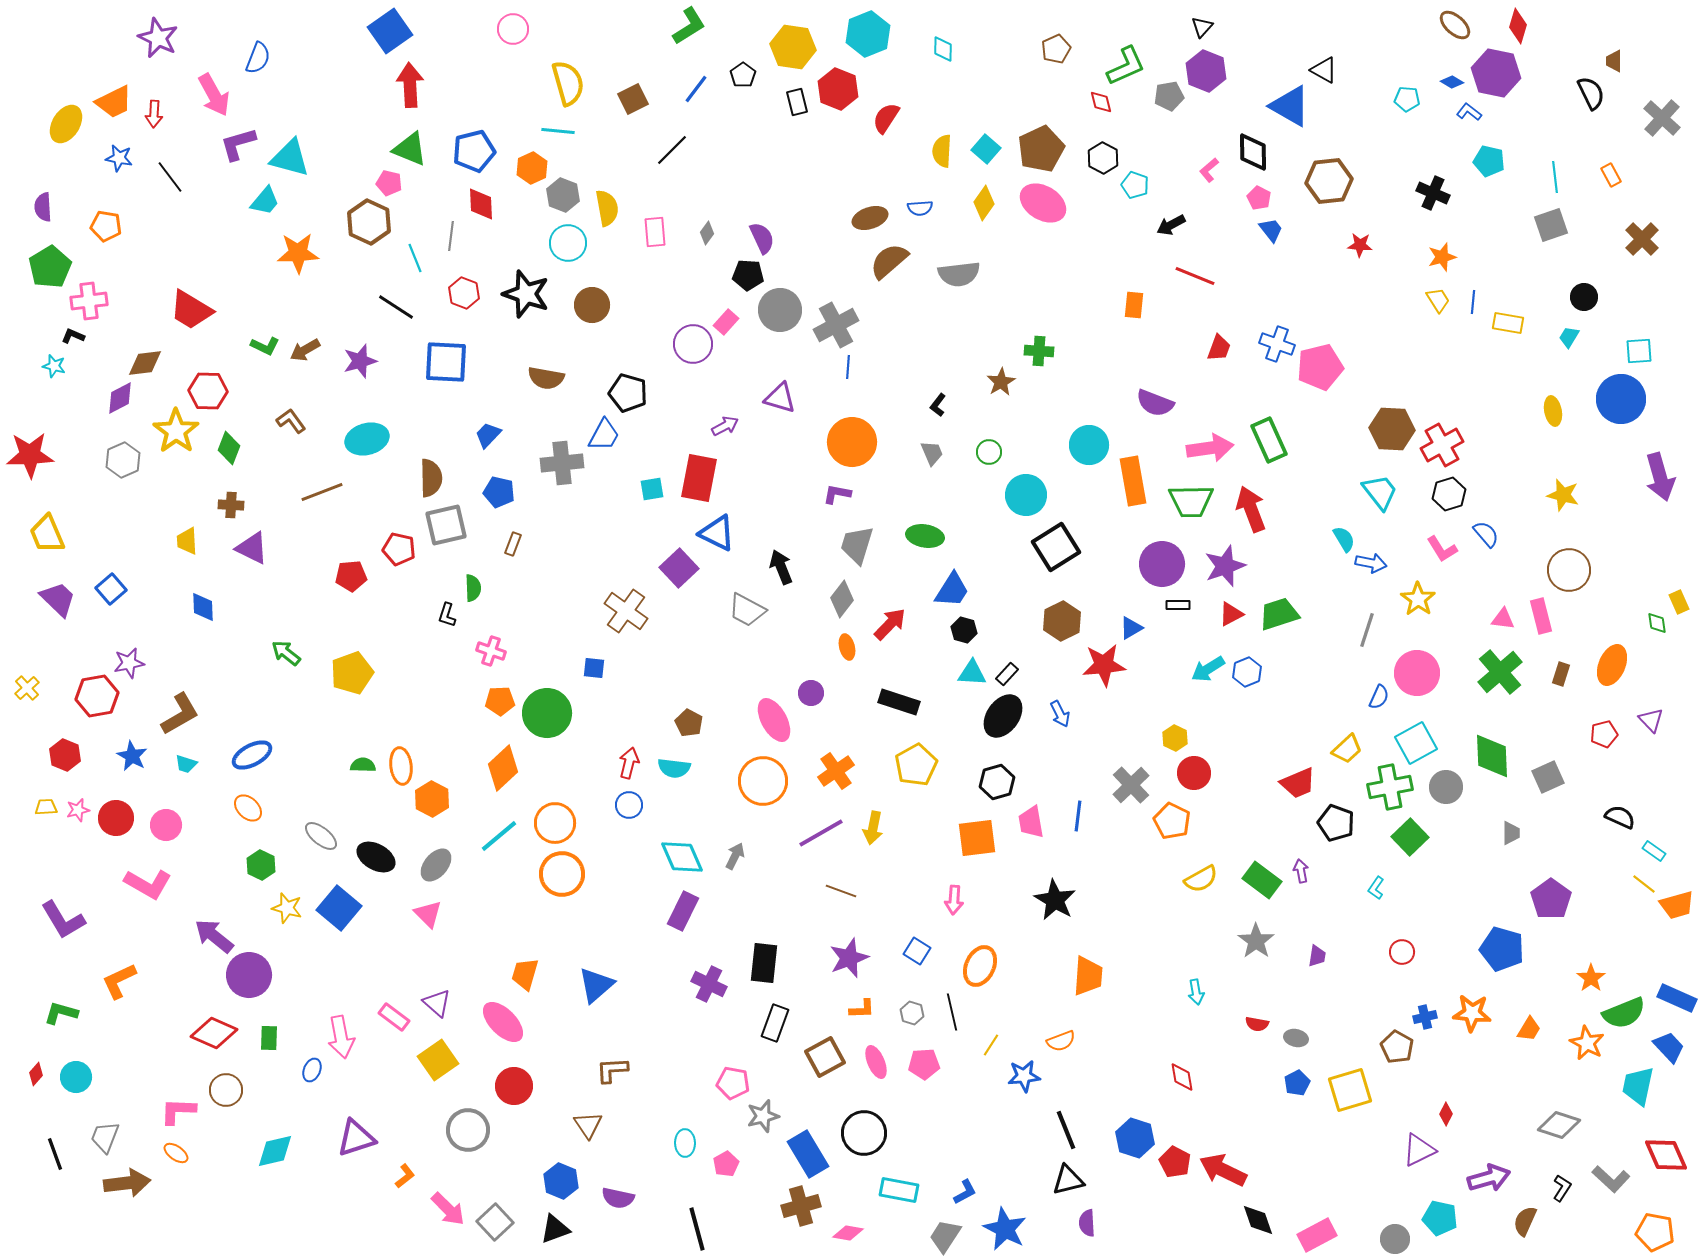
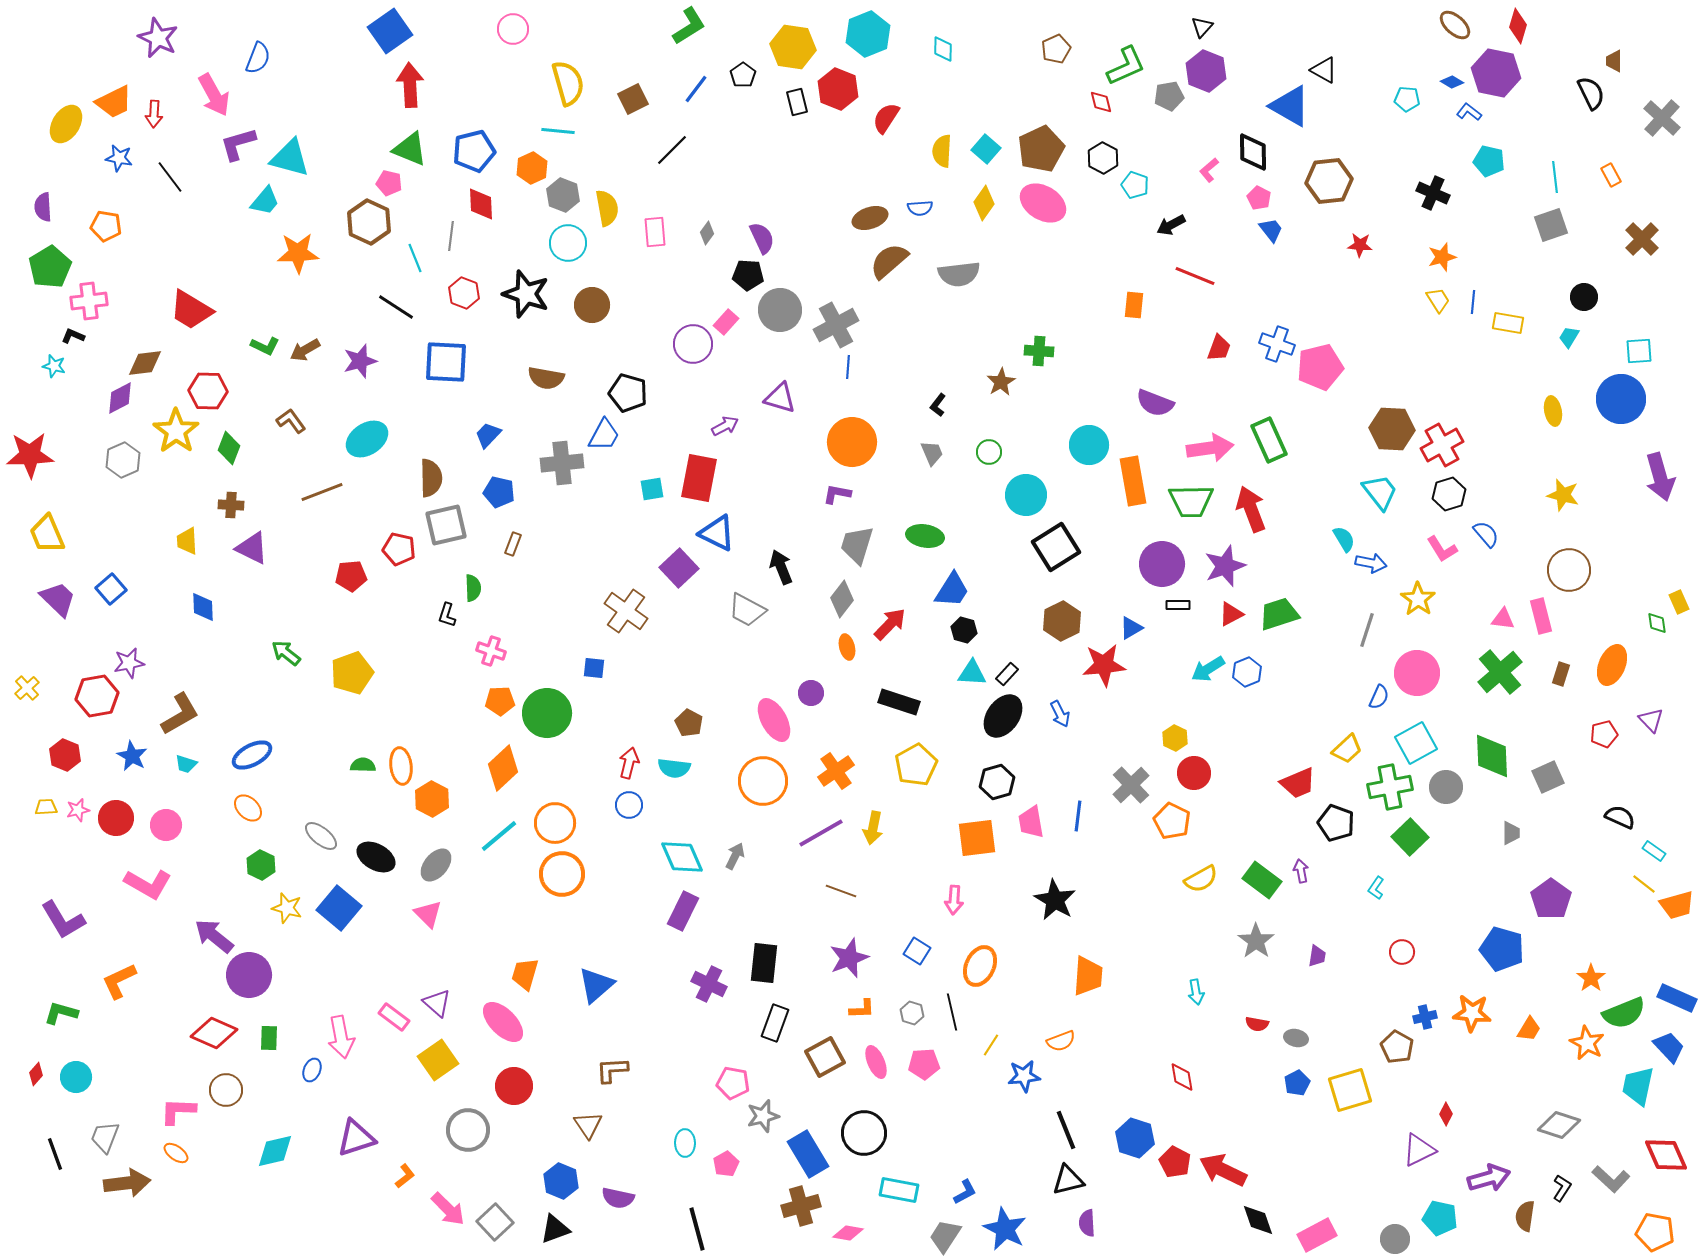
cyan ellipse at (367, 439): rotated 18 degrees counterclockwise
brown semicircle at (1525, 1221): moved 5 px up; rotated 16 degrees counterclockwise
